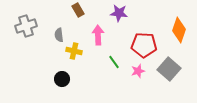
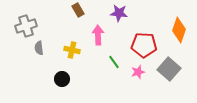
gray semicircle: moved 20 px left, 13 px down
yellow cross: moved 2 px left, 1 px up
pink star: moved 1 px down
